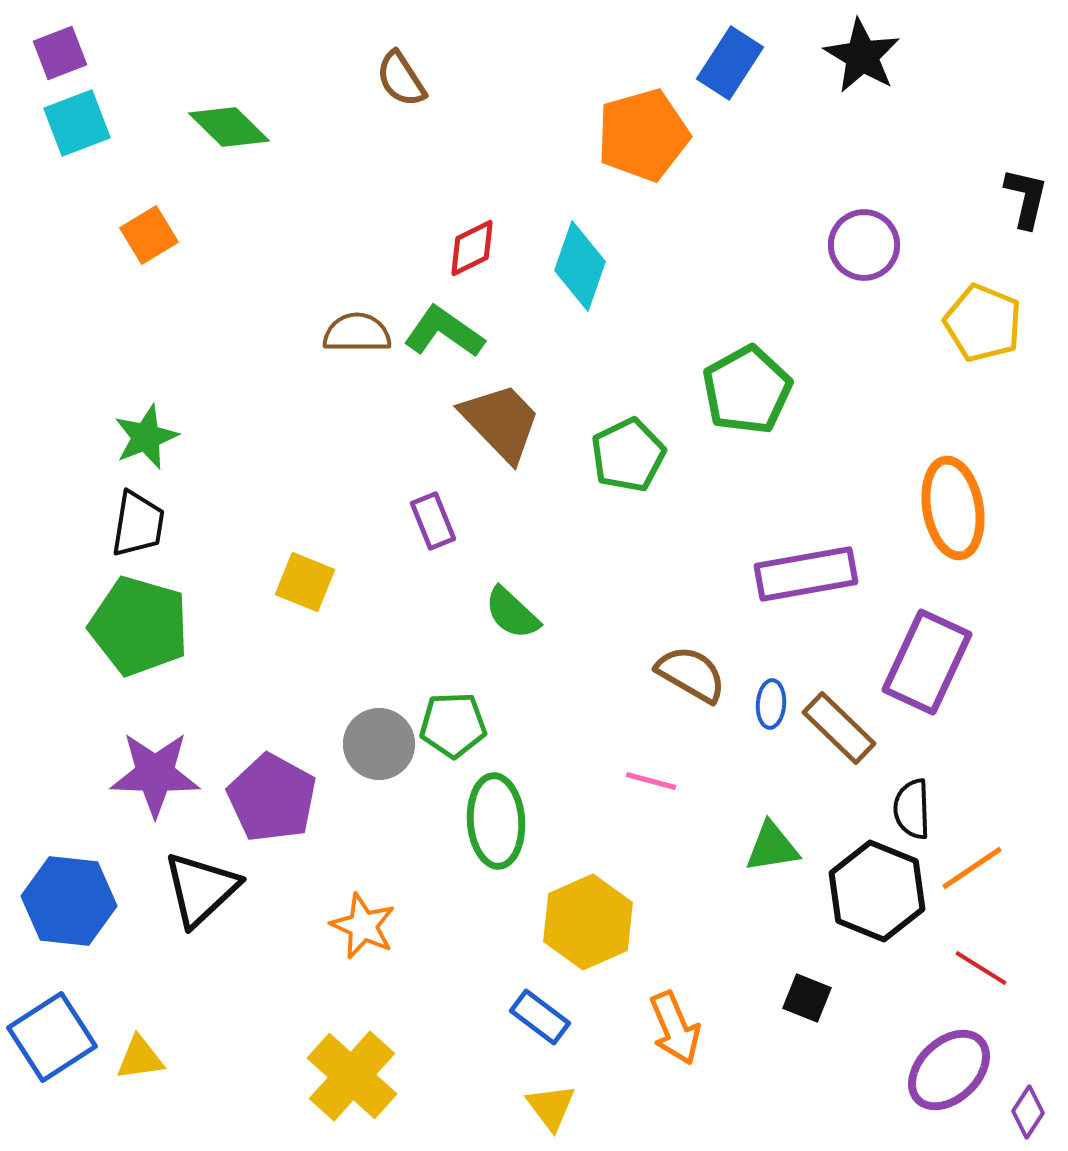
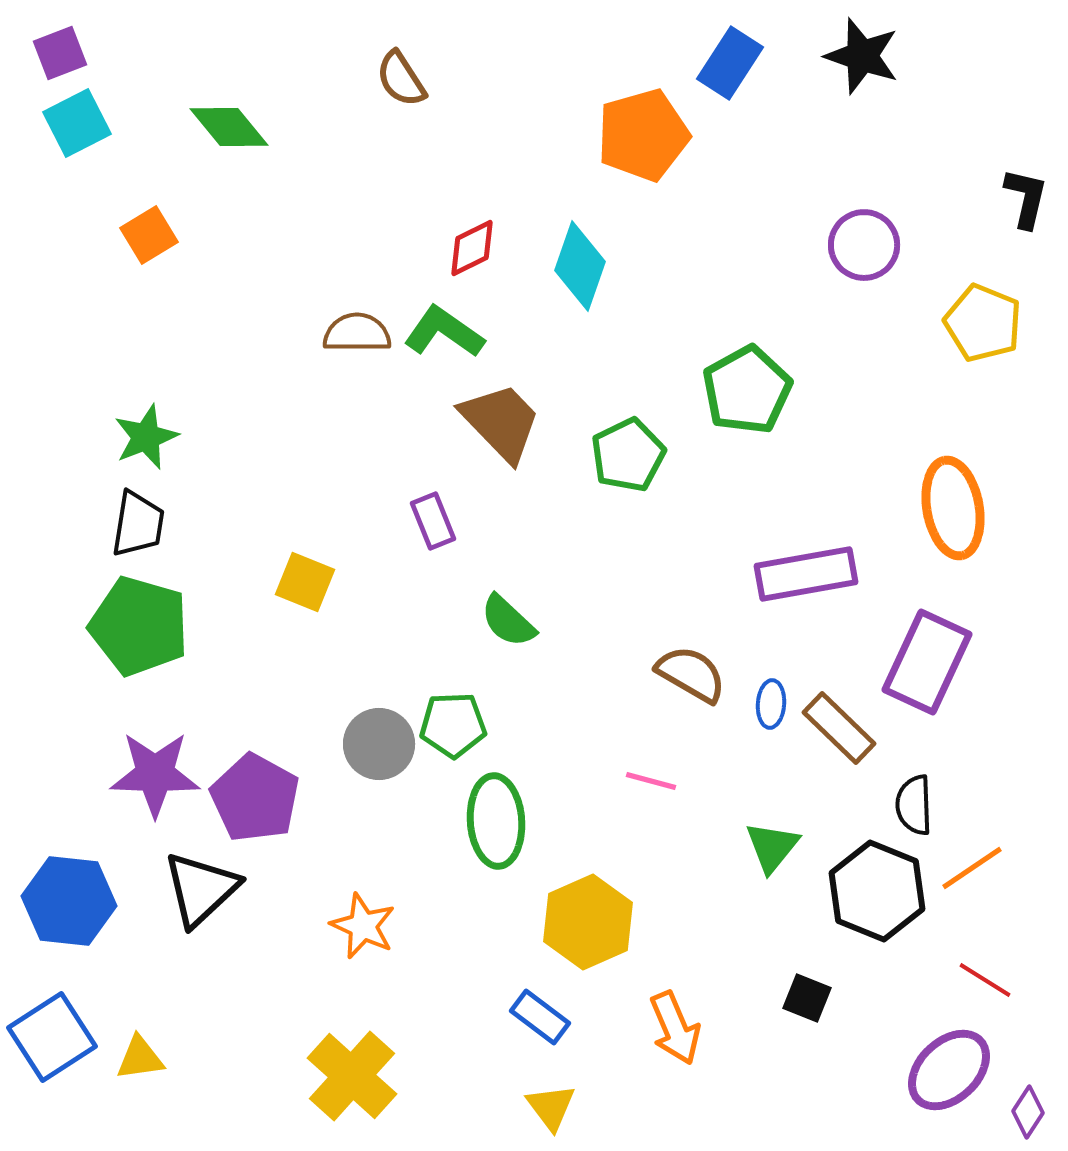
black star at (862, 56): rotated 12 degrees counterclockwise
cyan square at (77, 123): rotated 6 degrees counterclockwise
green diamond at (229, 127): rotated 6 degrees clockwise
green semicircle at (512, 613): moved 4 px left, 8 px down
purple pentagon at (272, 798): moved 17 px left
black semicircle at (912, 809): moved 2 px right, 4 px up
green triangle at (772, 847): rotated 42 degrees counterclockwise
red line at (981, 968): moved 4 px right, 12 px down
